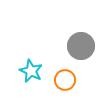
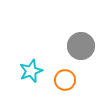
cyan star: rotated 25 degrees clockwise
